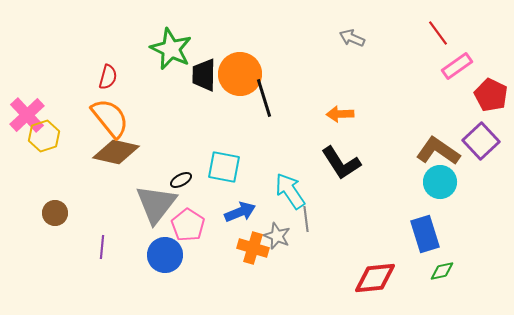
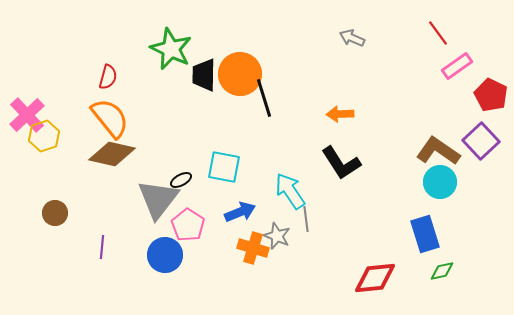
brown diamond: moved 4 px left, 2 px down
gray triangle: moved 2 px right, 5 px up
